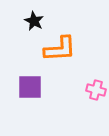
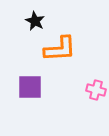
black star: moved 1 px right
